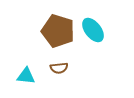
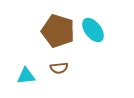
cyan triangle: rotated 12 degrees counterclockwise
